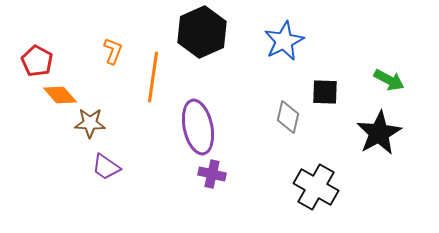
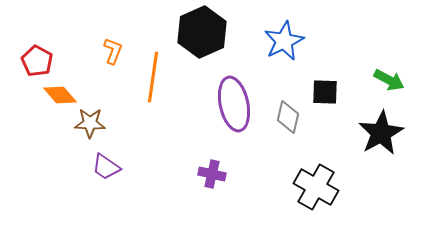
purple ellipse: moved 36 px right, 23 px up
black star: moved 2 px right
